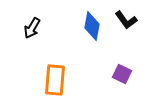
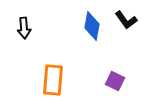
black arrow: moved 8 px left; rotated 35 degrees counterclockwise
purple square: moved 7 px left, 7 px down
orange rectangle: moved 2 px left
